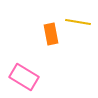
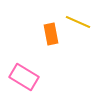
yellow line: rotated 15 degrees clockwise
